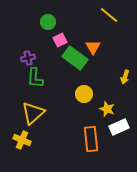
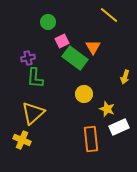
pink square: moved 2 px right, 1 px down
